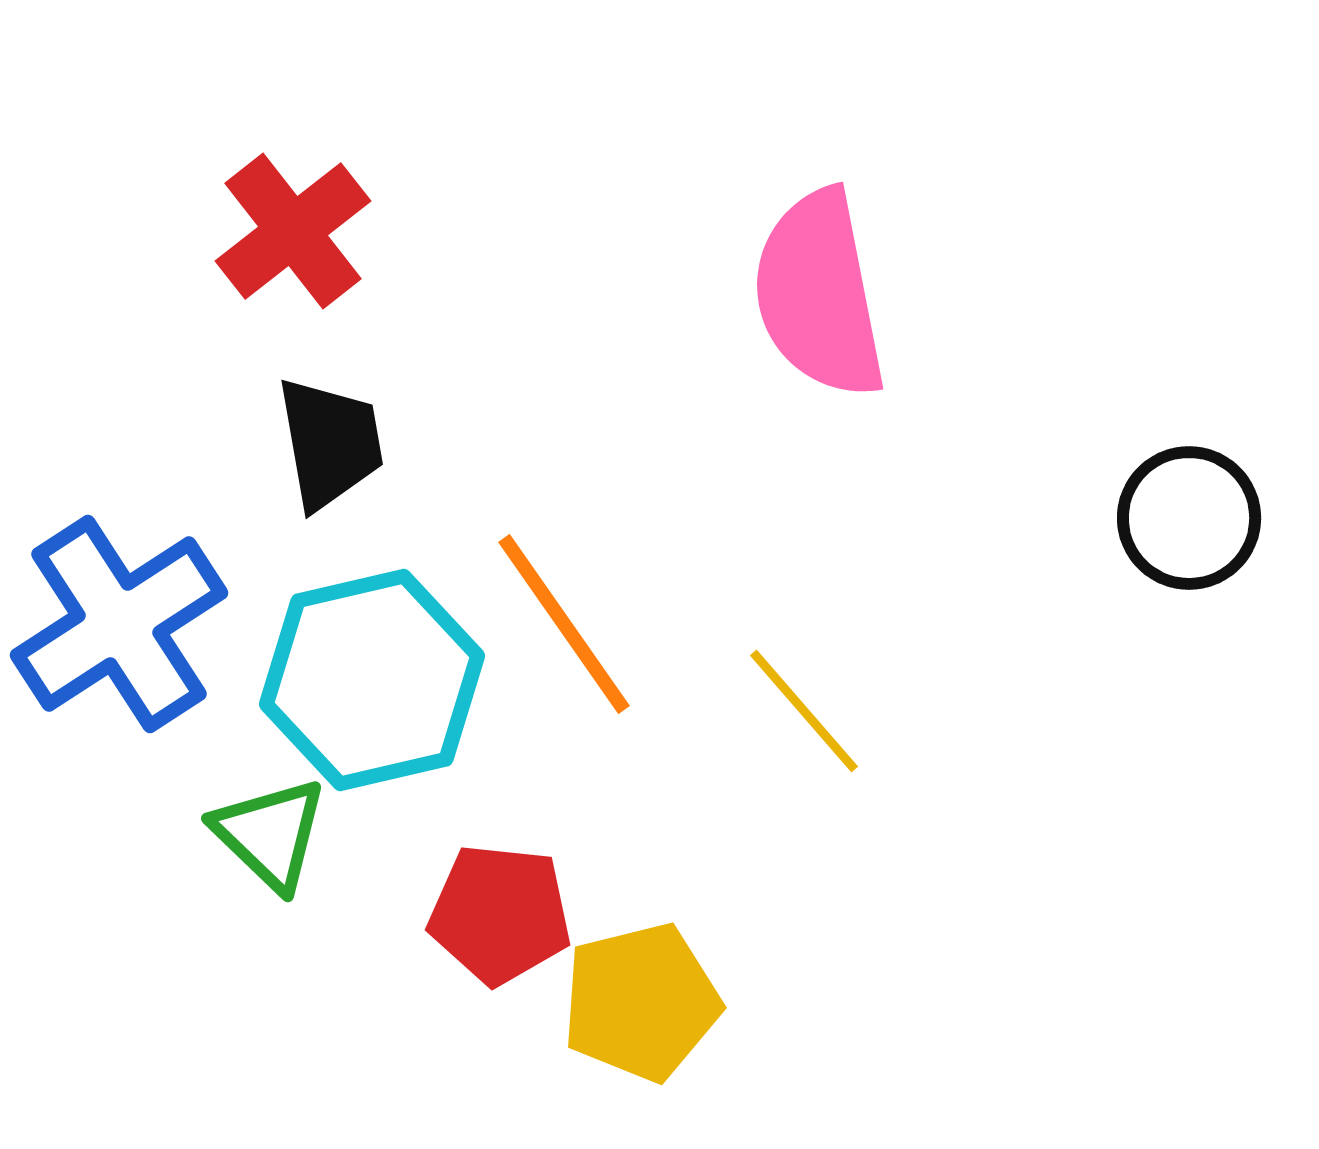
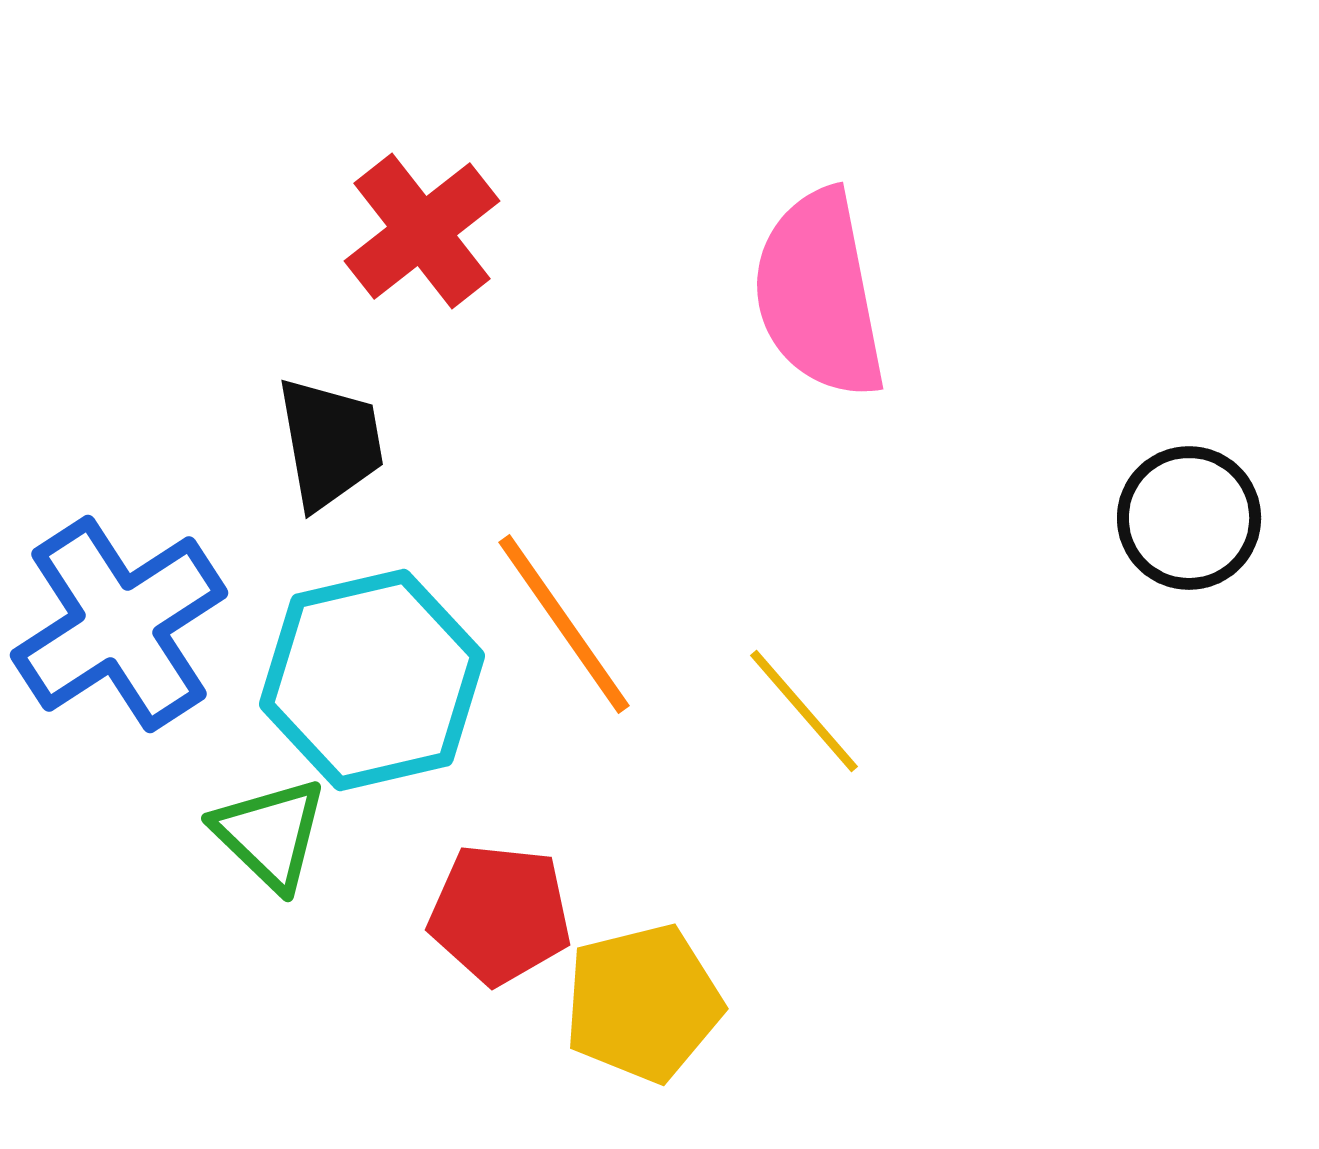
red cross: moved 129 px right
yellow pentagon: moved 2 px right, 1 px down
